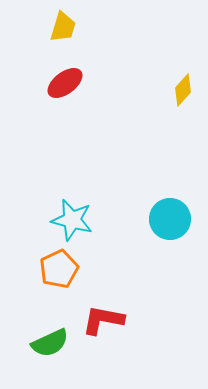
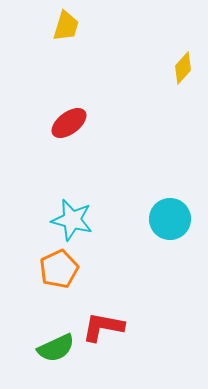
yellow trapezoid: moved 3 px right, 1 px up
red ellipse: moved 4 px right, 40 px down
yellow diamond: moved 22 px up
red L-shape: moved 7 px down
green semicircle: moved 6 px right, 5 px down
